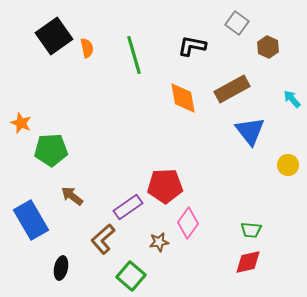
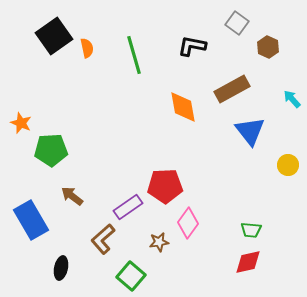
orange diamond: moved 9 px down
